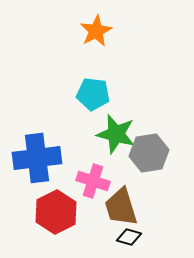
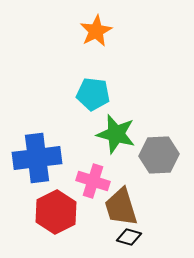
gray hexagon: moved 10 px right, 2 px down; rotated 6 degrees clockwise
